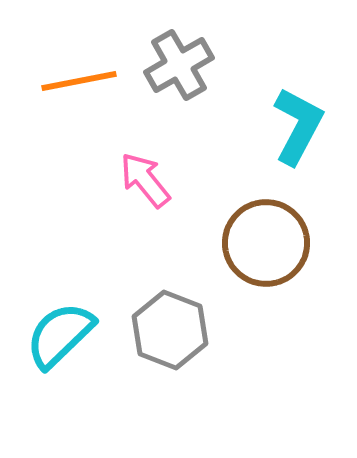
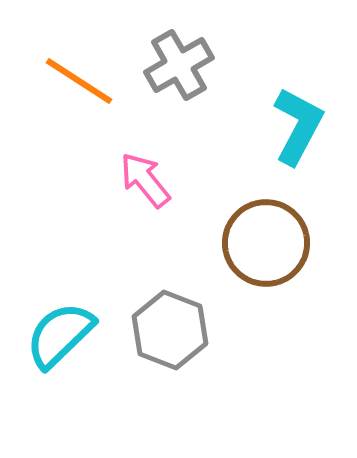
orange line: rotated 44 degrees clockwise
